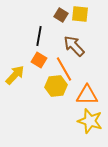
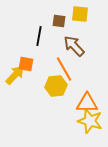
brown square: moved 2 px left, 6 px down; rotated 24 degrees counterclockwise
orange square: moved 13 px left, 4 px down; rotated 21 degrees counterclockwise
orange triangle: moved 8 px down
